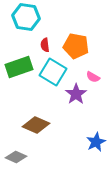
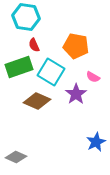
red semicircle: moved 11 px left; rotated 16 degrees counterclockwise
cyan square: moved 2 px left
brown diamond: moved 1 px right, 24 px up
